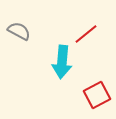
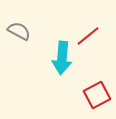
red line: moved 2 px right, 2 px down
cyan arrow: moved 4 px up
